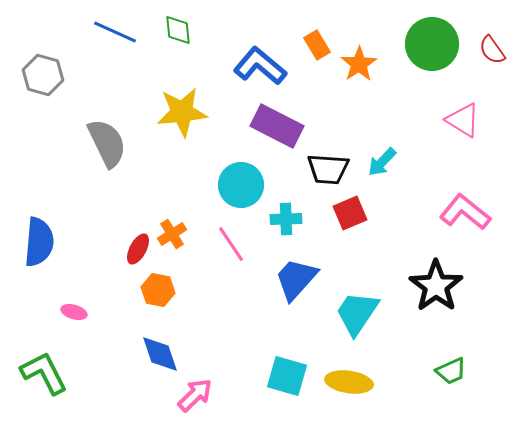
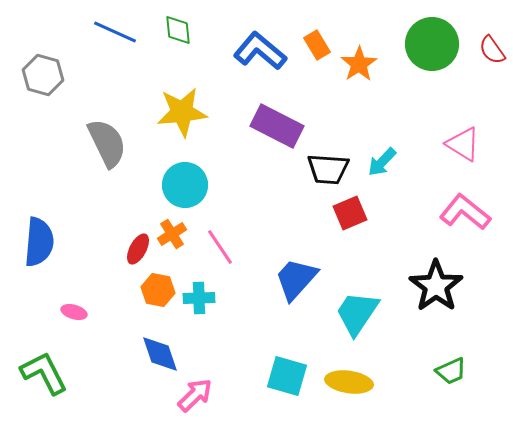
blue L-shape: moved 15 px up
pink triangle: moved 24 px down
cyan circle: moved 56 px left
cyan cross: moved 87 px left, 79 px down
pink line: moved 11 px left, 3 px down
